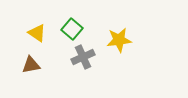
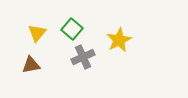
yellow triangle: rotated 36 degrees clockwise
yellow star: rotated 20 degrees counterclockwise
